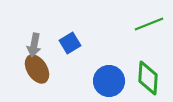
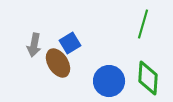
green line: moved 6 px left; rotated 52 degrees counterclockwise
brown ellipse: moved 21 px right, 6 px up
